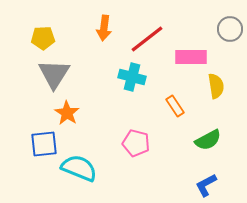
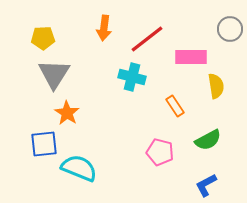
pink pentagon: moved 24 px right, 9 px down
